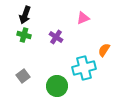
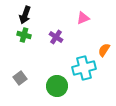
gray square: moved 3 px left, 2 px down
